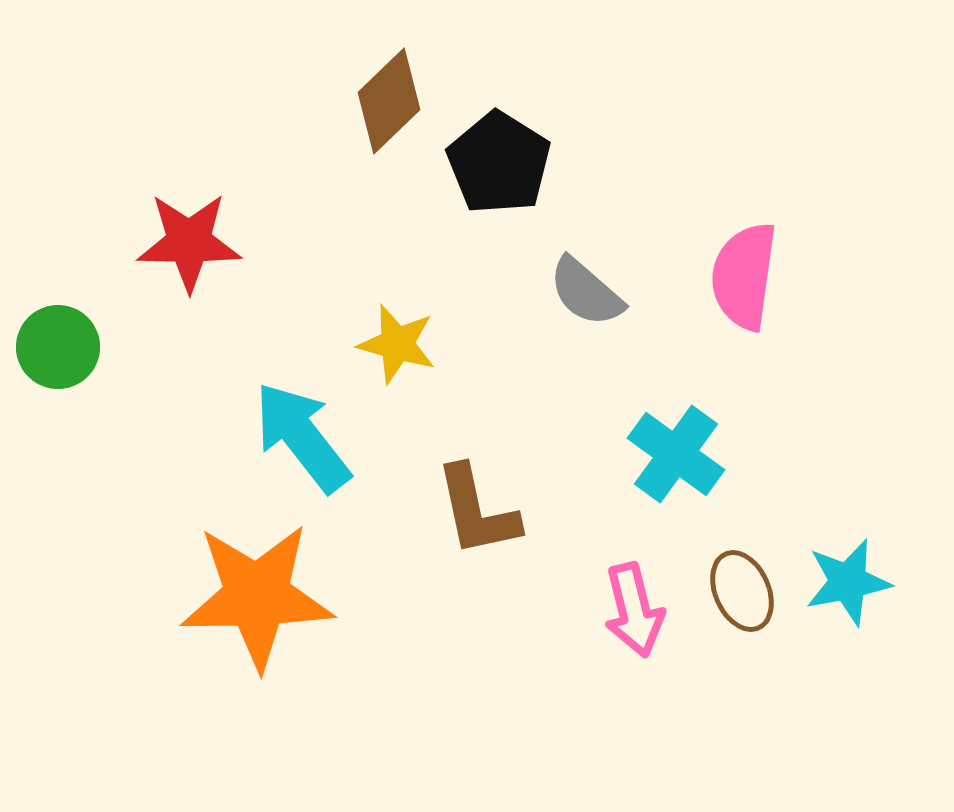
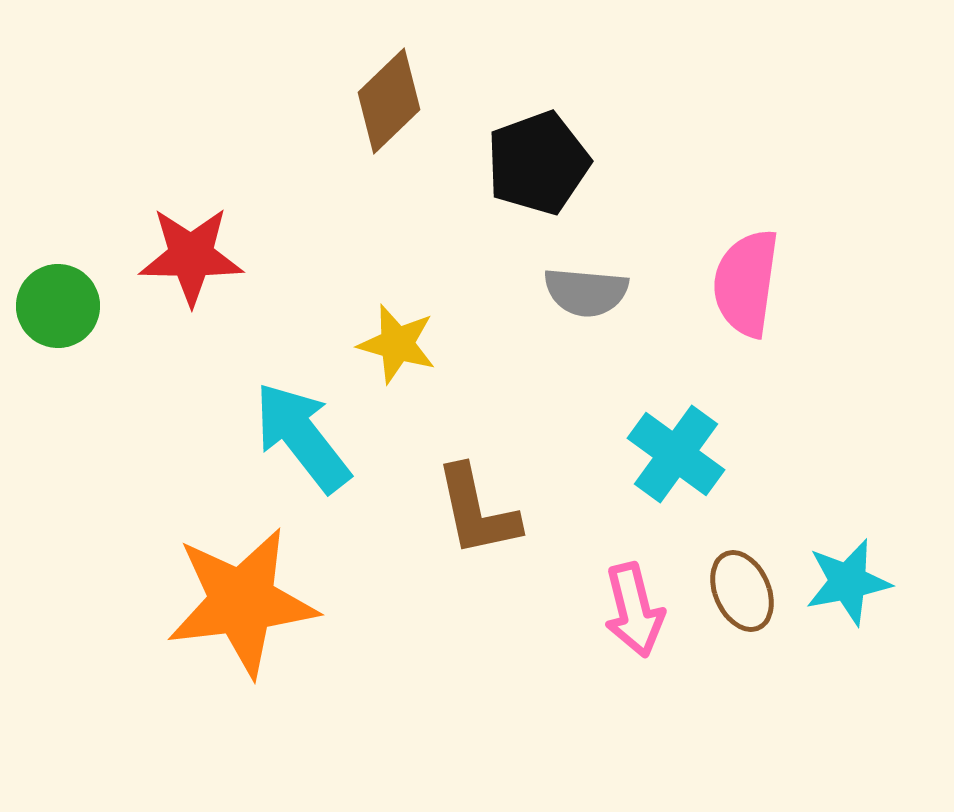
black pentagon: moved 39 px right; rotated 20 degrees clockwise
red star: moved 2 px right, 14 px down
pink semicircle: moved 2 px right, 7 px down
gray semicircle: rotated 36 degrees counterclockwise
green circle: moved 41 px up
orange star: moved 15 px left, 6 px down; rotated 6 degrees counterclockwise
